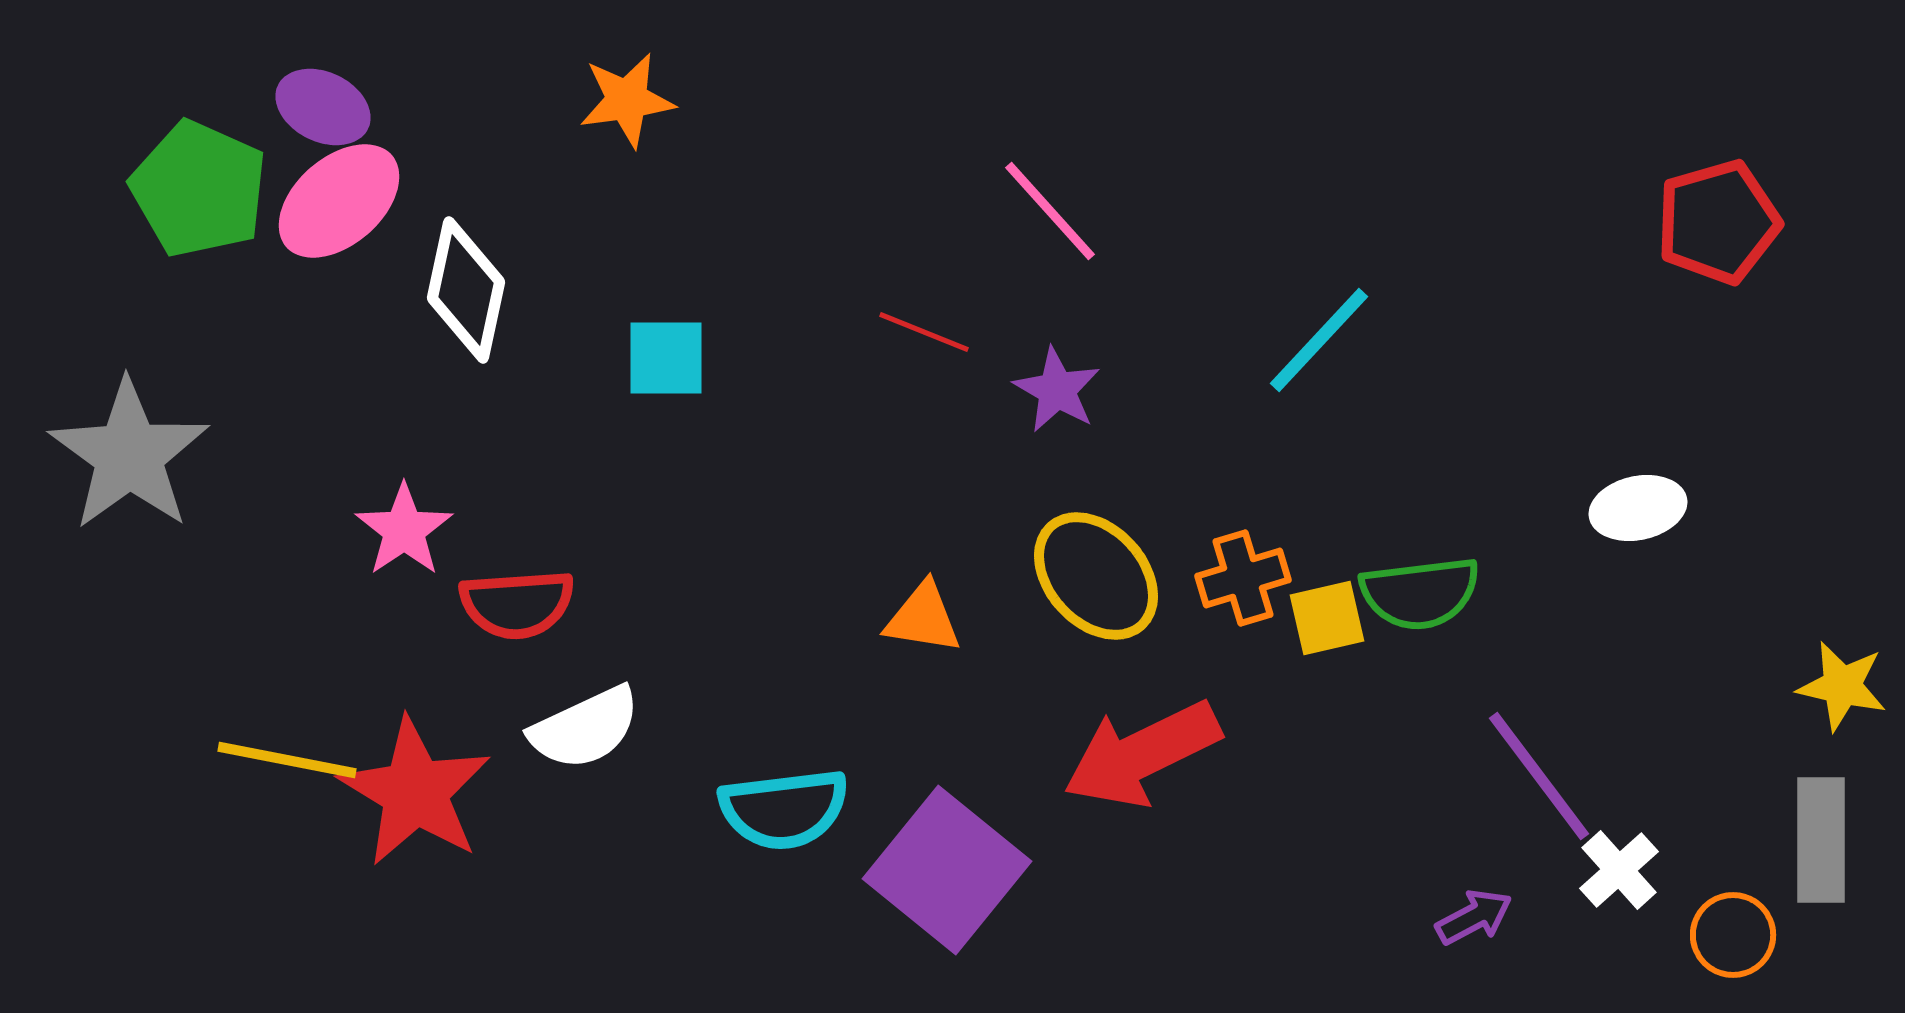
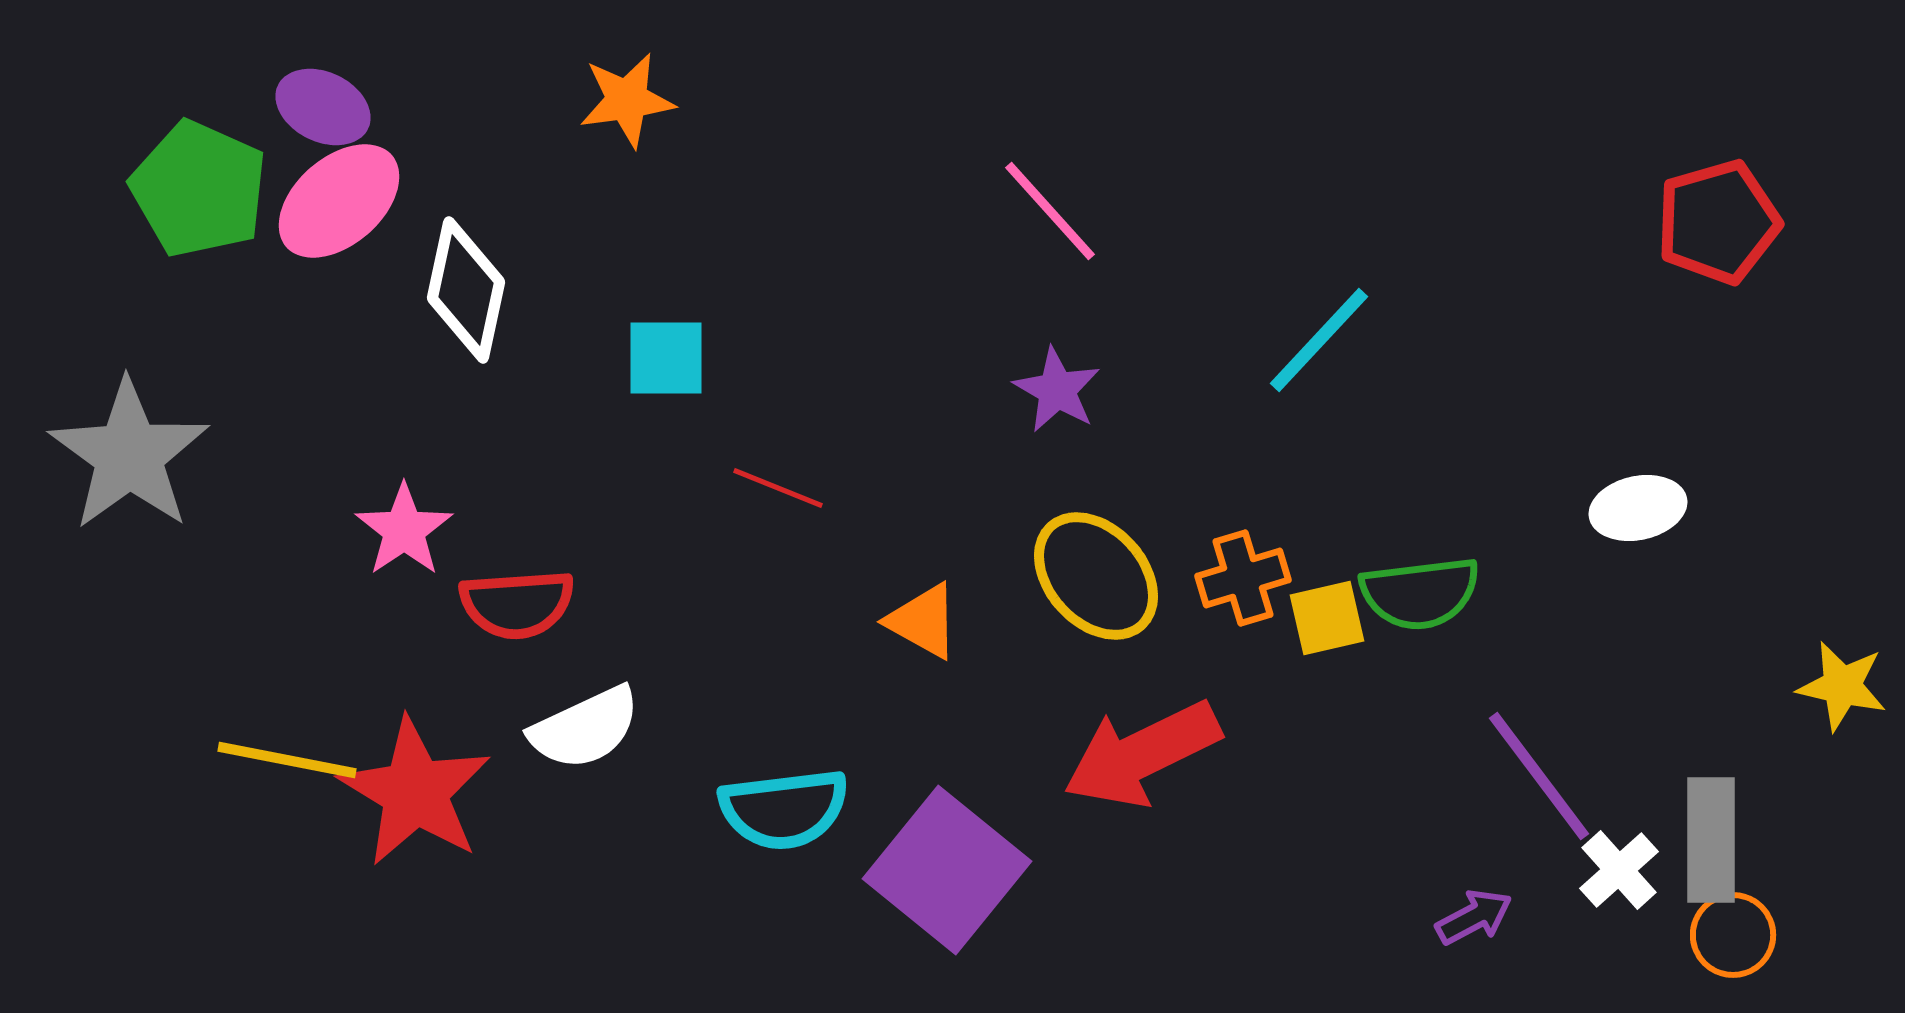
red line: moved 146 px left, 156 px down
orange triangle: moved 3 px down; rotated 20 degrees clockwise
gray rectangle: moved 110 px left
